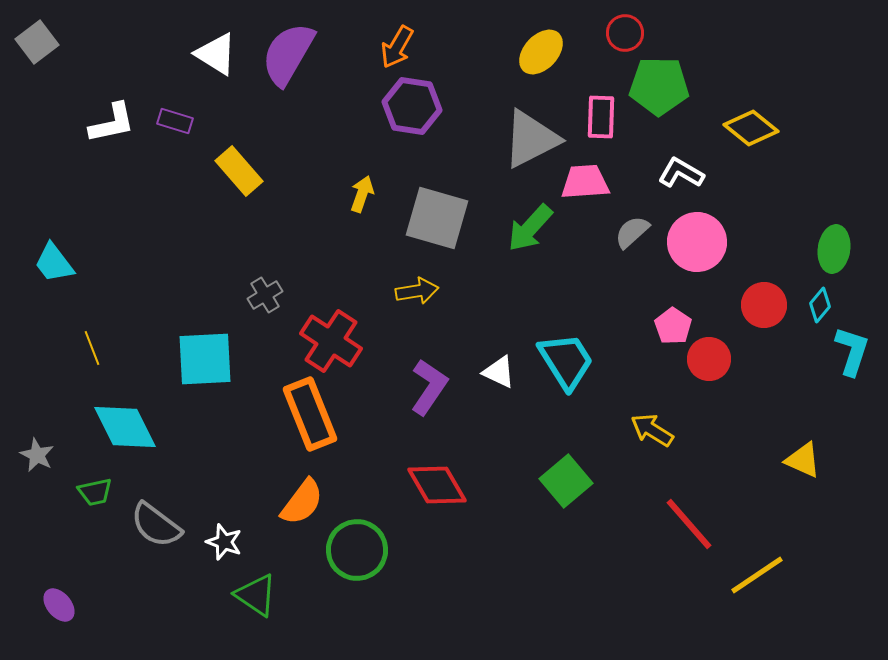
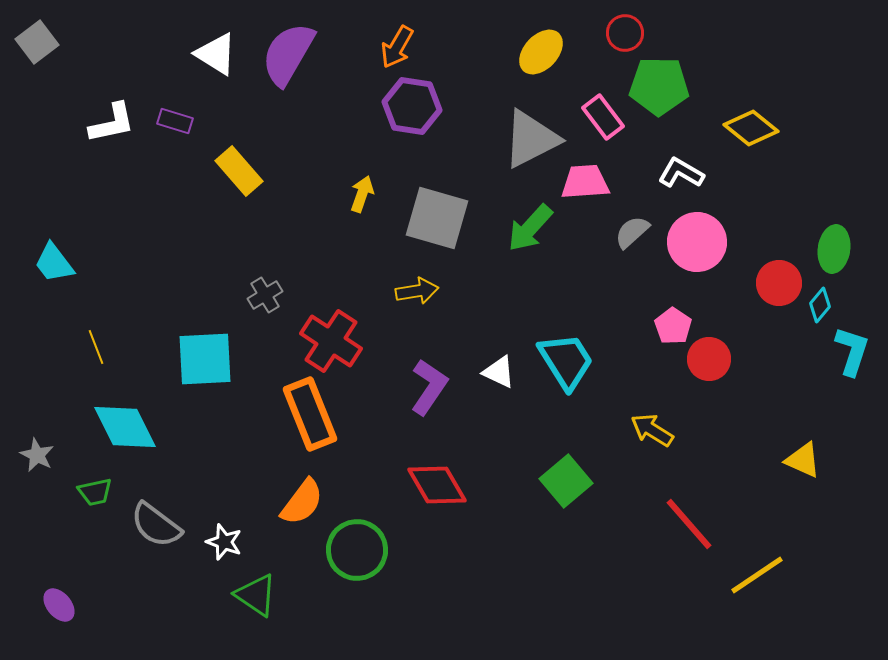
pink rectangle at (601, 117): moved 2 px right; rotated 39 degrees counterclockwise
red circle at (764, 305): moved 15 px right, 22 px up
yellow line at (92, 348): moved 4 px right, 1 px up
